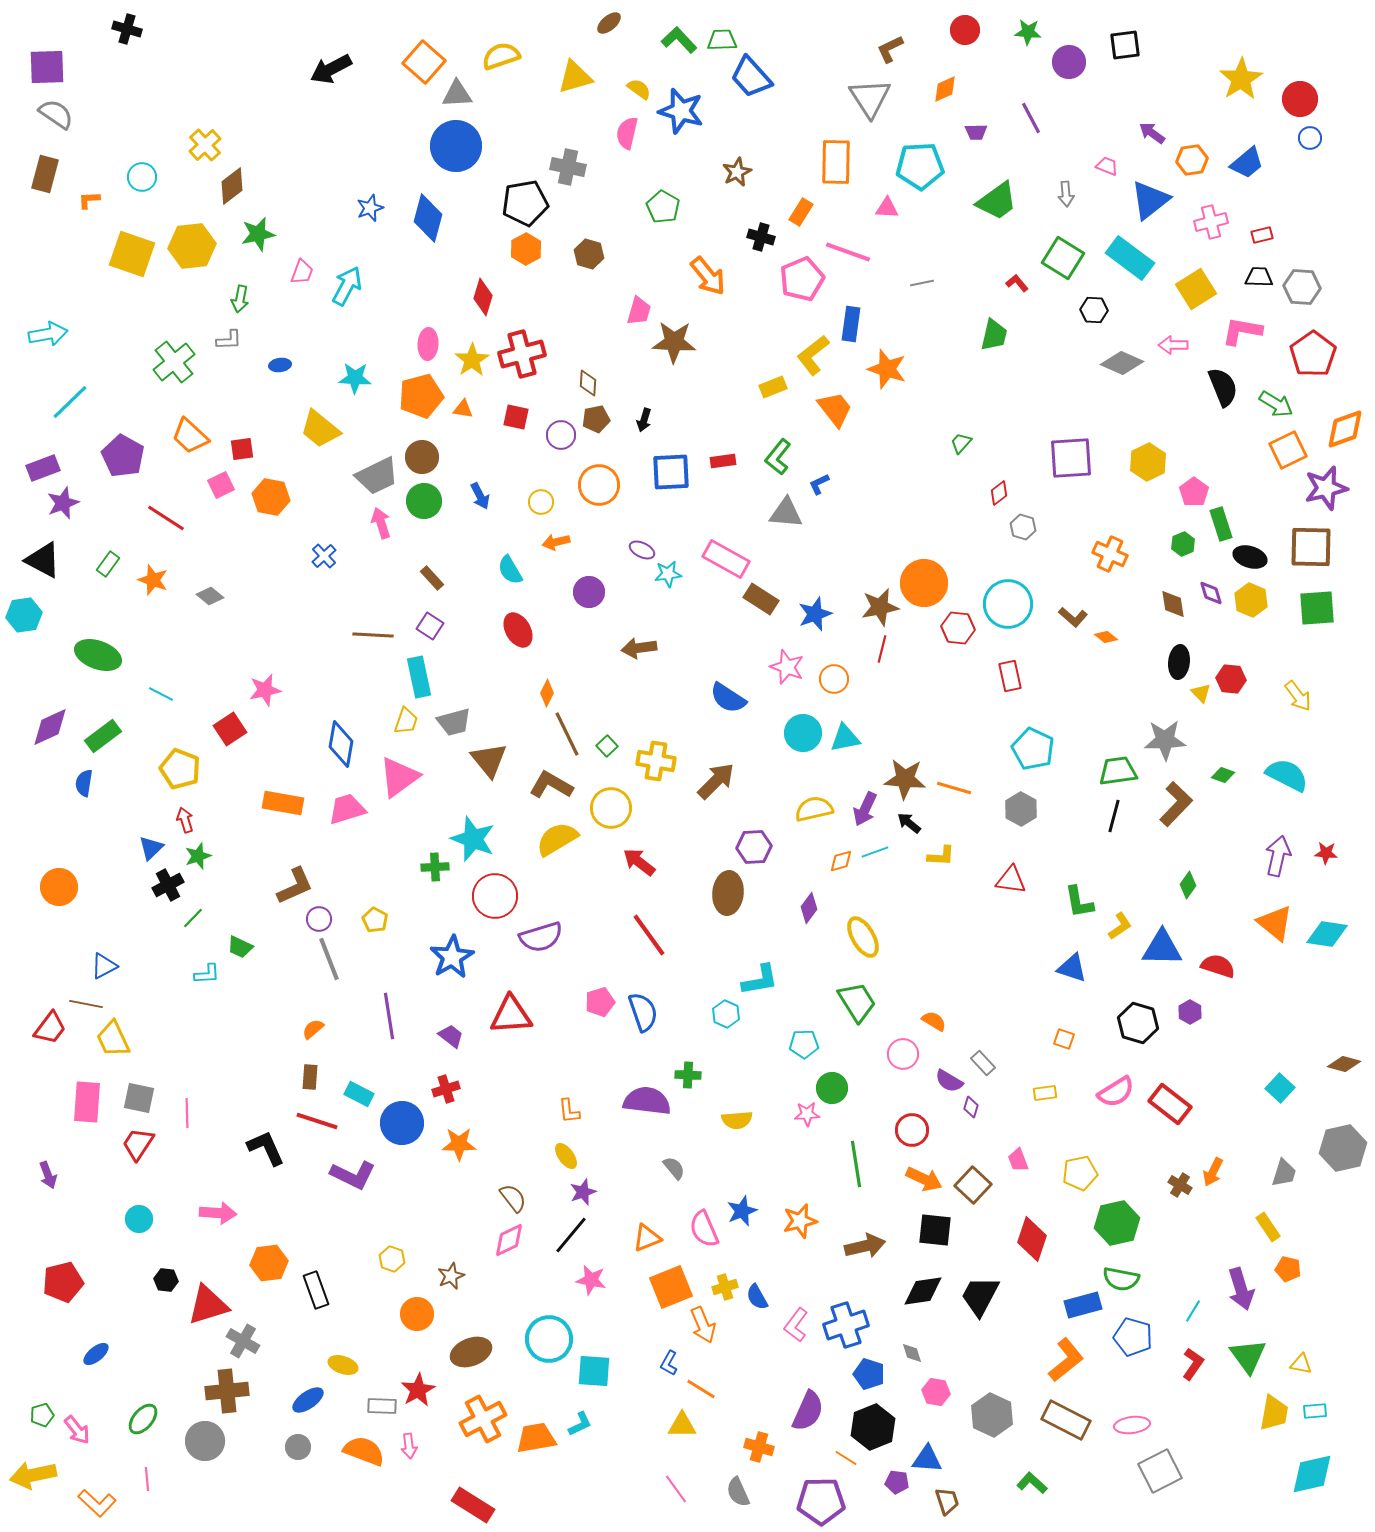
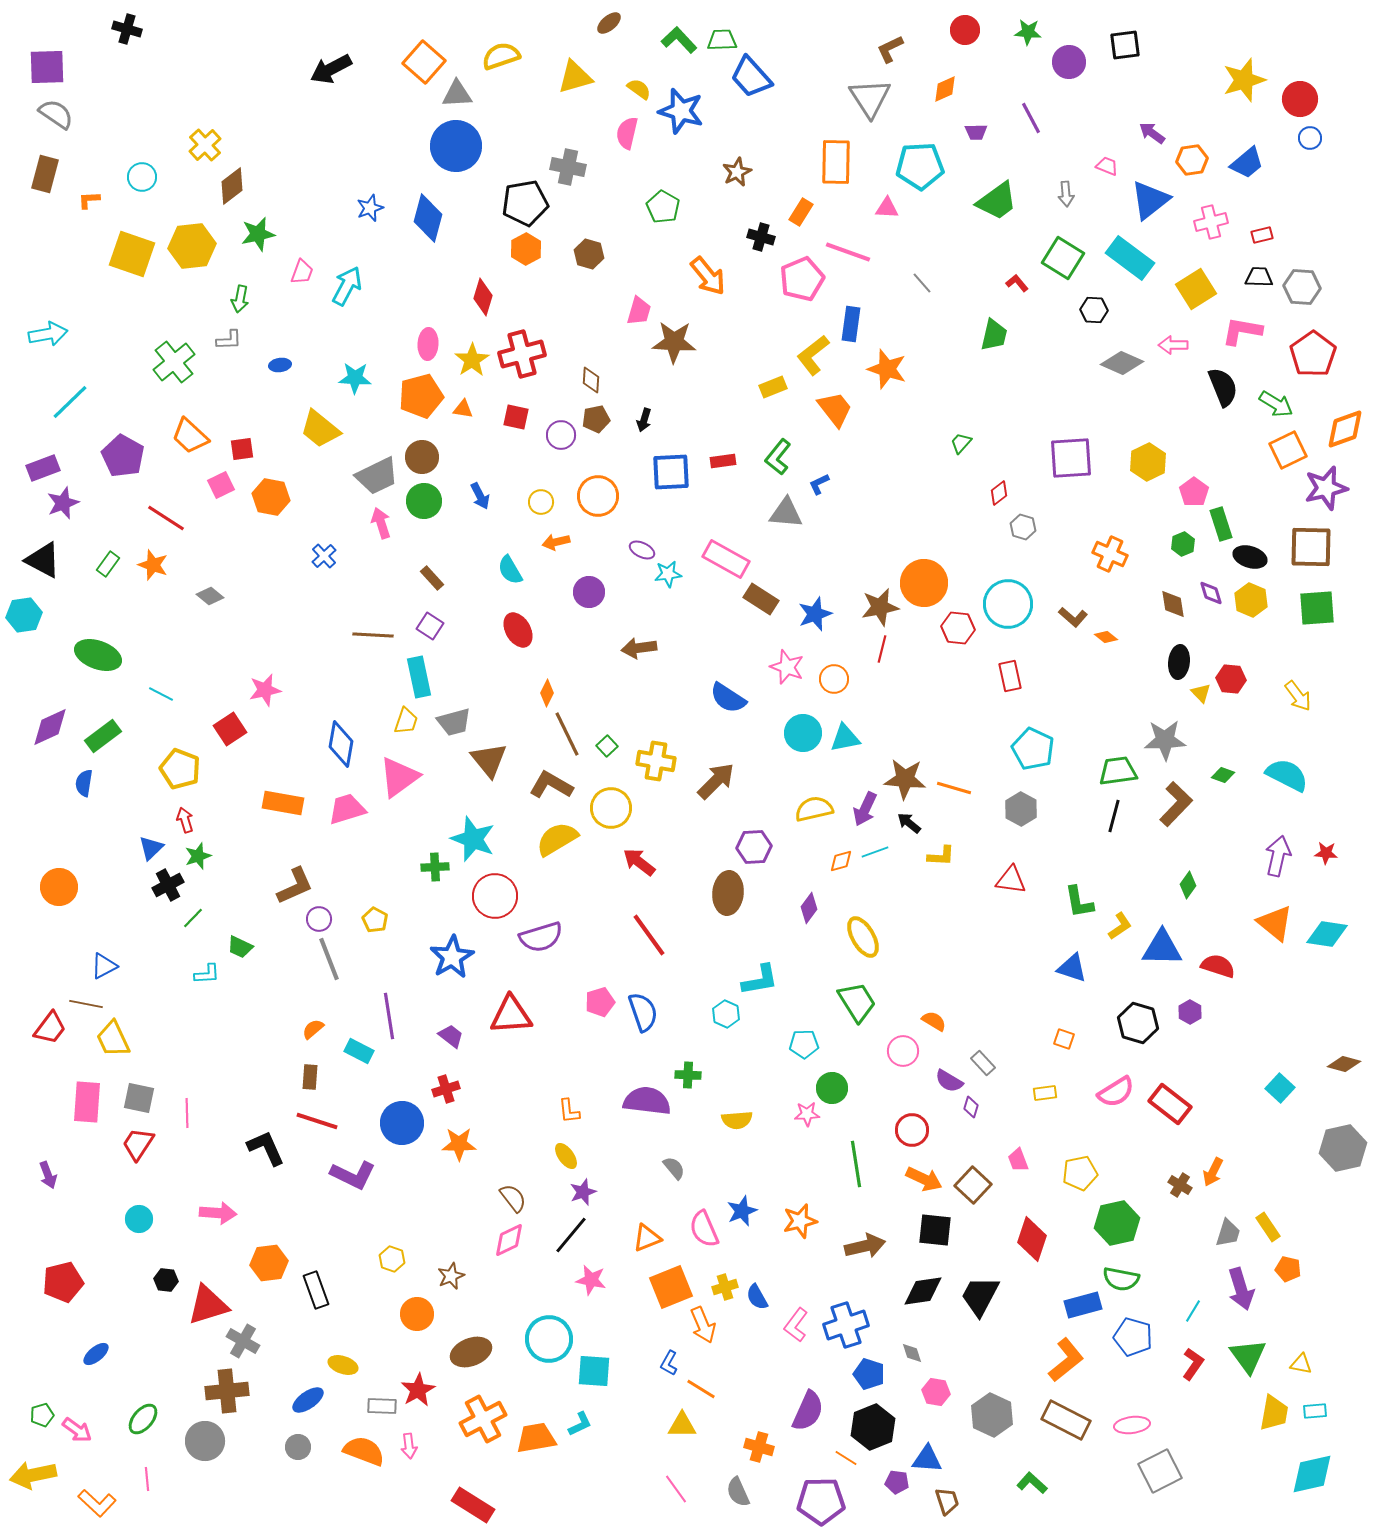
yellow star at (1241, 79): moved 3 px right, 1 px down; rotated 15 degrees clockwise
gray line at (922, 283): rotated 60 degrees clockwise
brown diamond at (588, 383): moved 3 px right, 3 px up
orange circle at (599, 485): moved 1 px left, 11 px down
orange star at (153, 580): moved 15 px up
pink circle at (903, 1054): moved 3 px up
cyan rectangle at (359, 1094): moved 43 px up
gray trapezoid at (1284, 1173): moved 56 px left, 60 px down
pink arrow at (77, 1430): rotated 16 degrees counterclockwise
